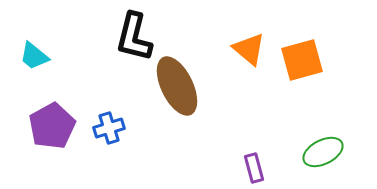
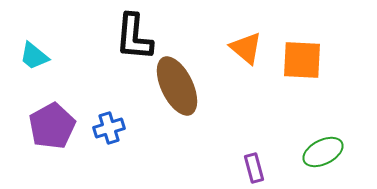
black L-shape: rotated 9 degrees counterclockwise
orange triangle: moved 3 px left, 1 px up
orange square: rotated 18 degrees clockwise
